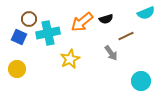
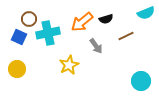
gray arrow: moved 15 px left, 7 px up
yellow star: moved 1 px left, 6 px down
